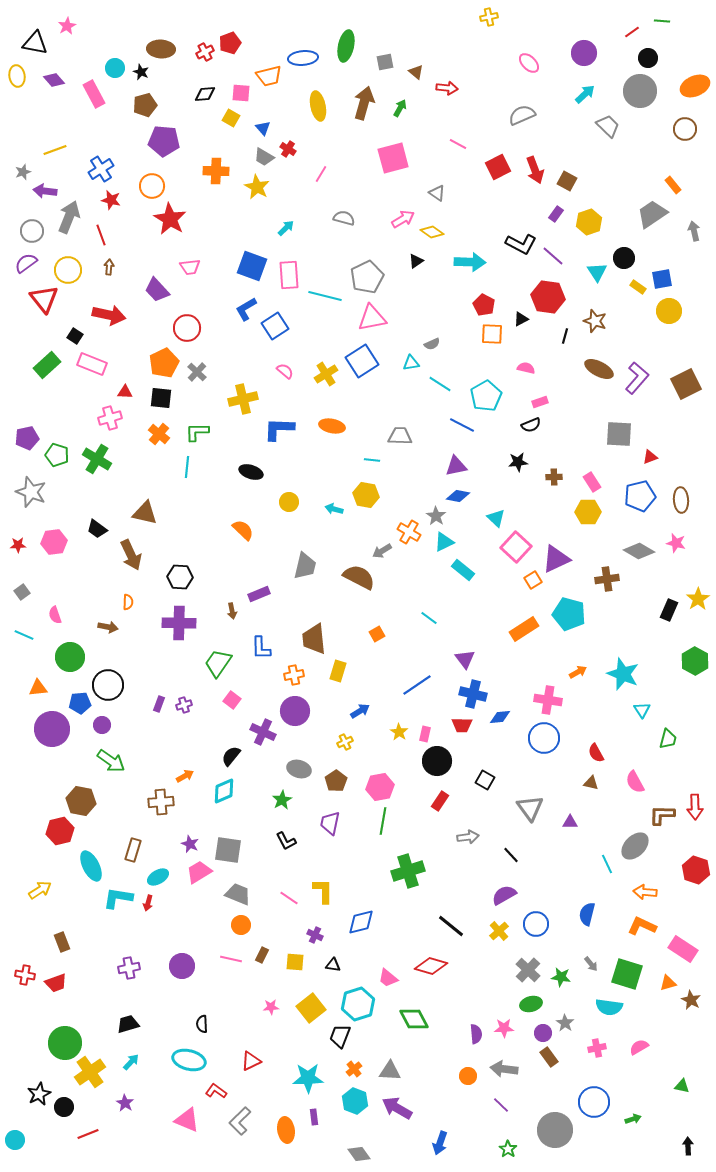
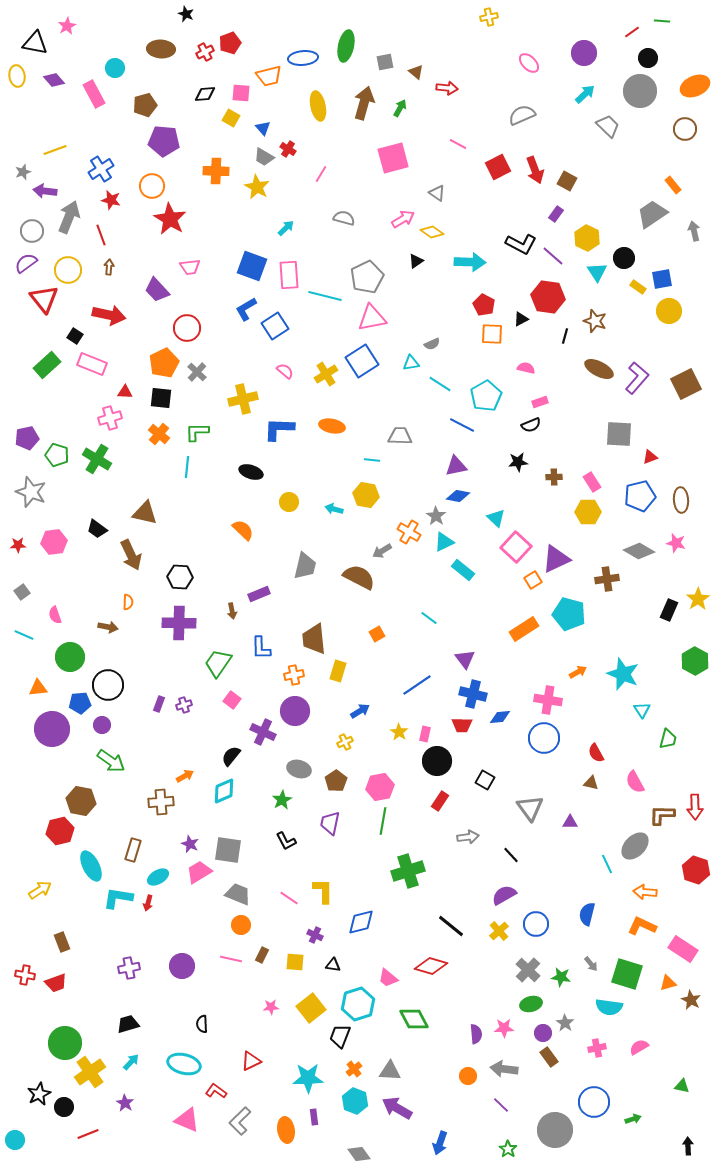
black star at (141, 72): moved 45 px right, 58 px up
yellow hexagon at (589, 222): moved 2 px left, 16 px down; rotated 15 degrees counterclockwise
cyan ellipse at (189, 1060): moved 5 px left, 4 px down
